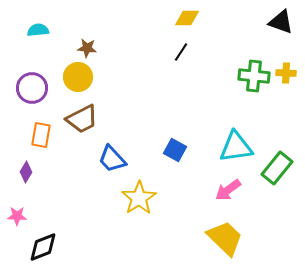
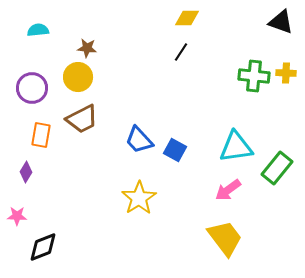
blue trapezoid: moved 27 px right, 19 px up
yellow trapezoid: rotated 9 degrees clockwise
